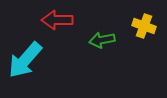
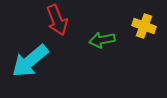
red arrow: rotated 112 degrees counterclockwise
cyan arrow: moved 5 px right, 1 px down; rotated 9 degrees clockwise
